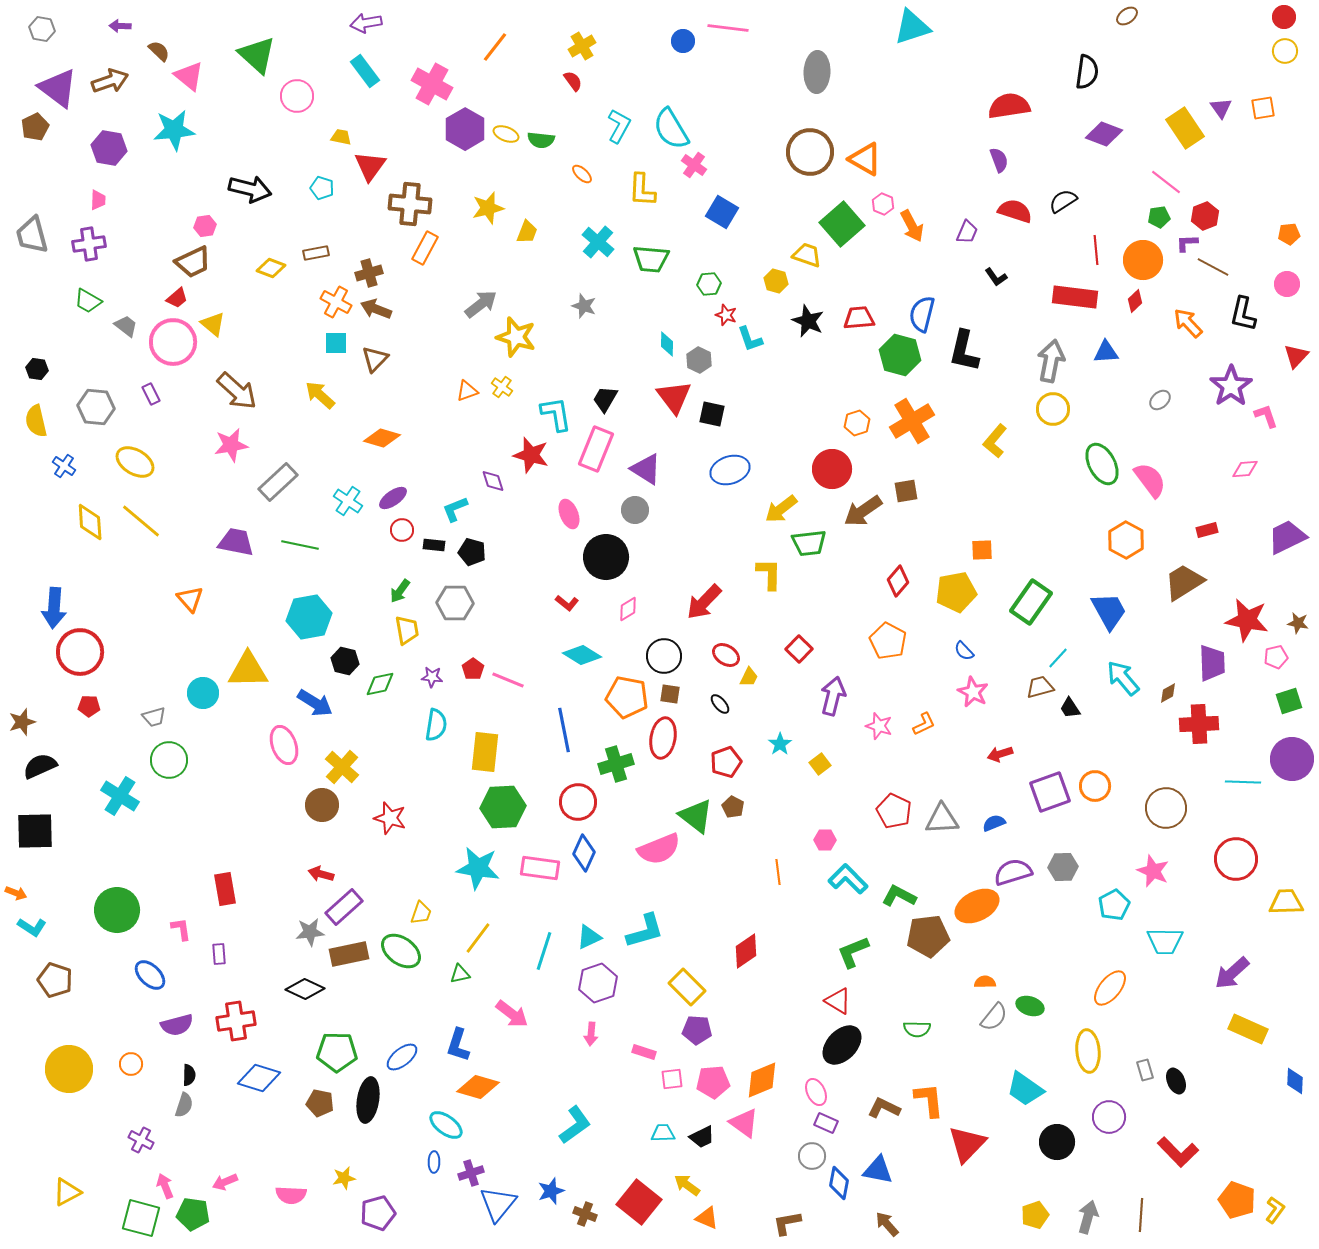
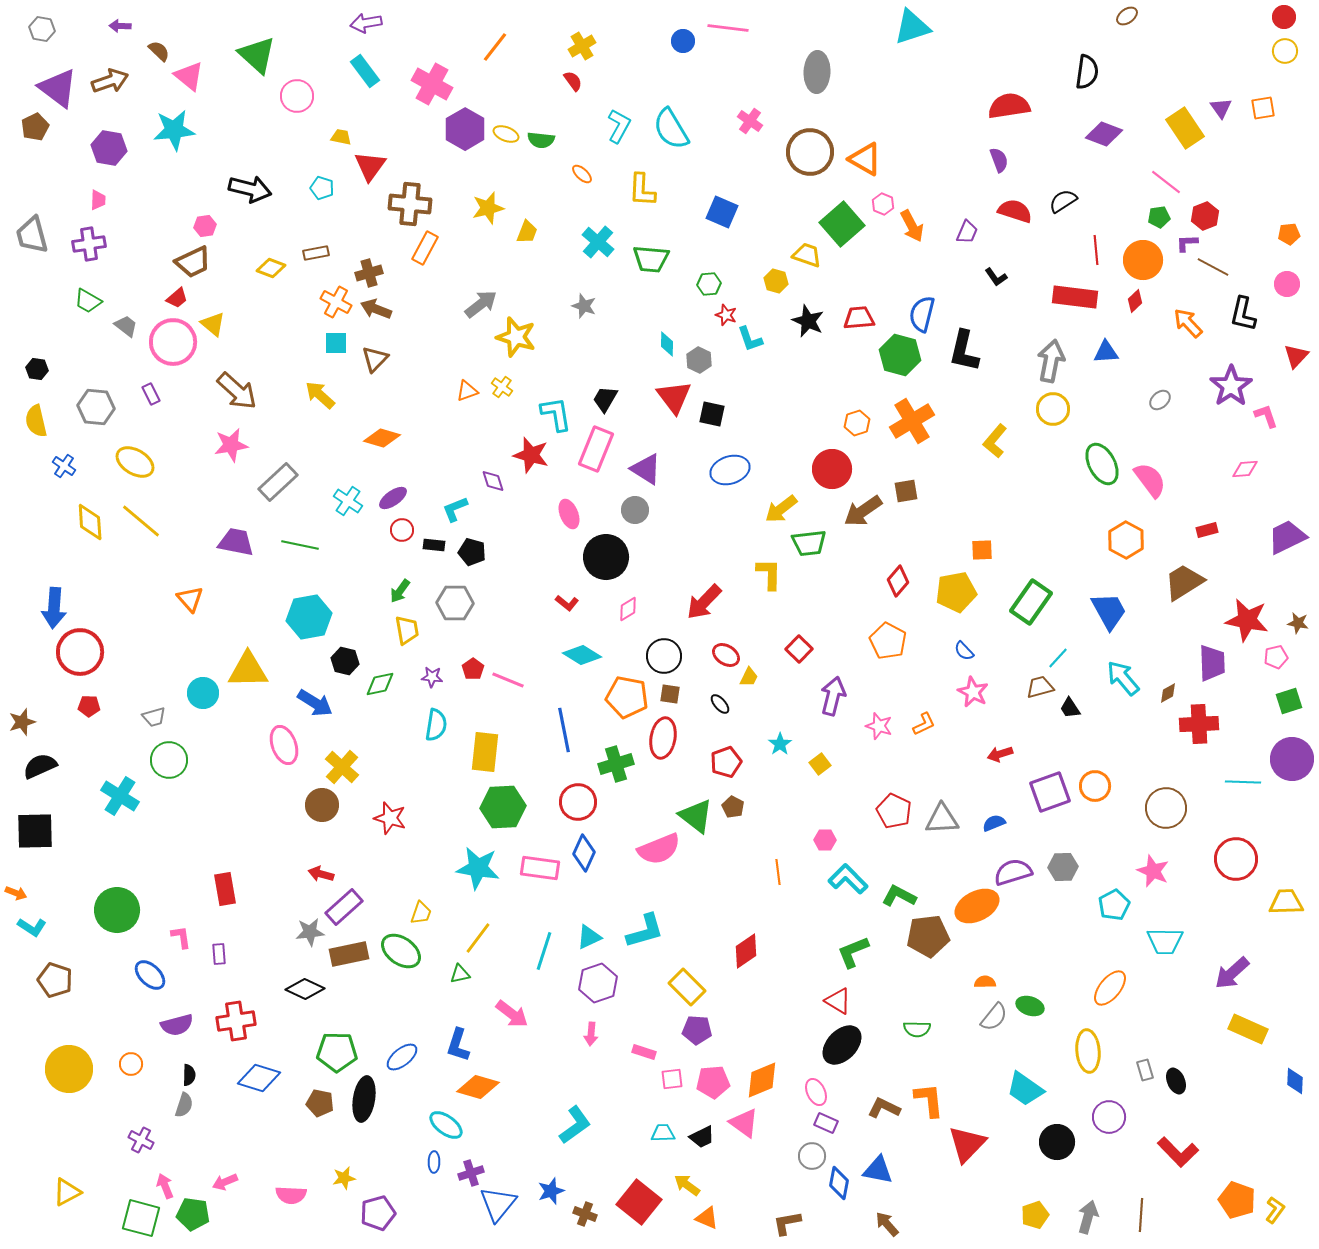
pink cross at (694, 165): moved 56 px right, 44 px up
blue square at (722, 212): rotated 8 degrees counterclockwise
pink L-shape at (181, 929): moved 8 px down
black ellipse at (368, 1100): moved 4 px left, 1 px up
